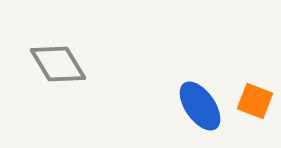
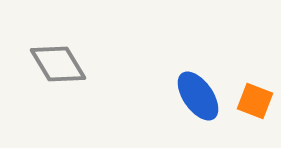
blue ellipse: moved 2 px left, 10 px up
